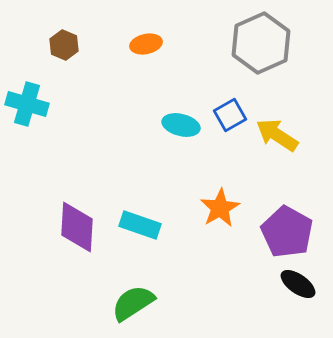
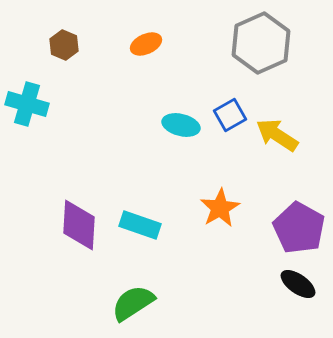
orange ellipse: rotated 12 degrees counterclockwise
purple diamond: moved 2 px right, 2 px up
purple pentagon: moved 12 px right, 4 px up
